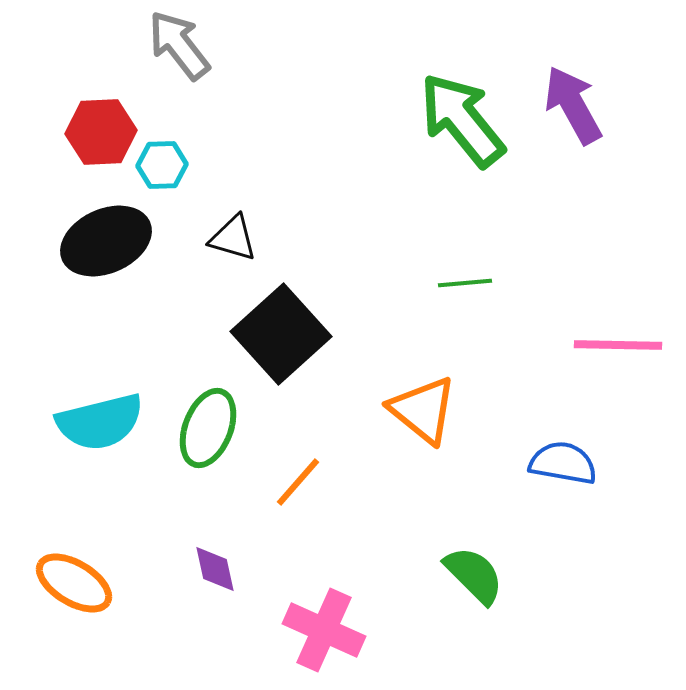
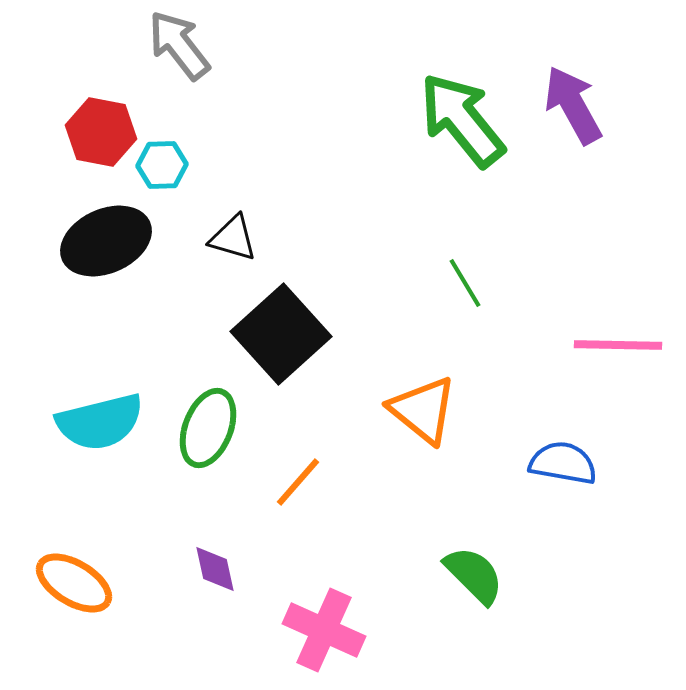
red hexagon: rotated 14 degrees clockwise
green line: rotated 64 degrees clockwise
